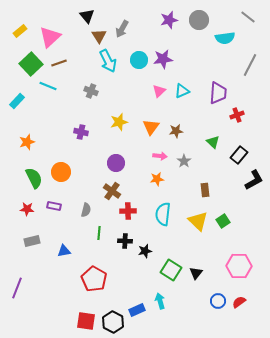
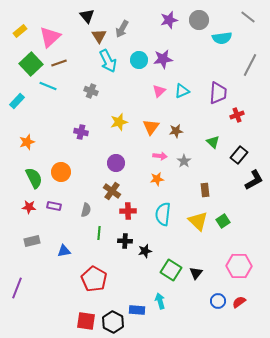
cyan semicircle at (225, 38): moved 3 px left
red star at (27, 209): moved 2 px right, 2 px up
blue rectangle at (137, 310): rotated 28 degrees clockwise
